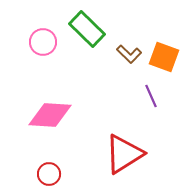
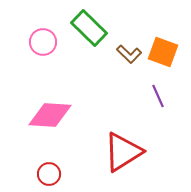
green rectangle: moved 2 px right, 1 px up
orange square: moved 1 px left, 5 px up
purple line: moved 7 px right
red triangle: moved 1 px left, 2 px up
